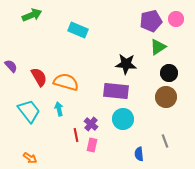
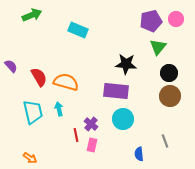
green triangle: rotated 18 degrees counterclockwise
brown circle: moved 4 px right, 1 px up
cyan trapezoid: moved 4 px right, 1 px down; rotated 25 degrees clockwise
